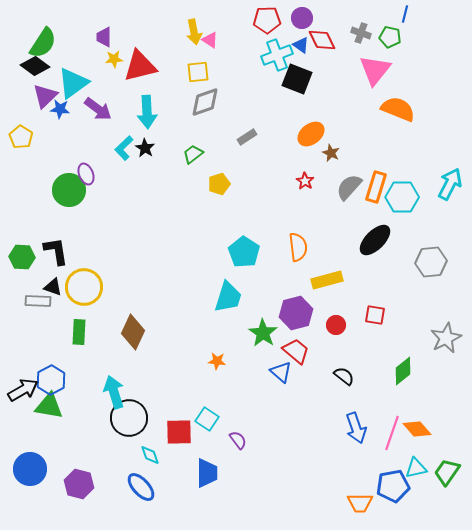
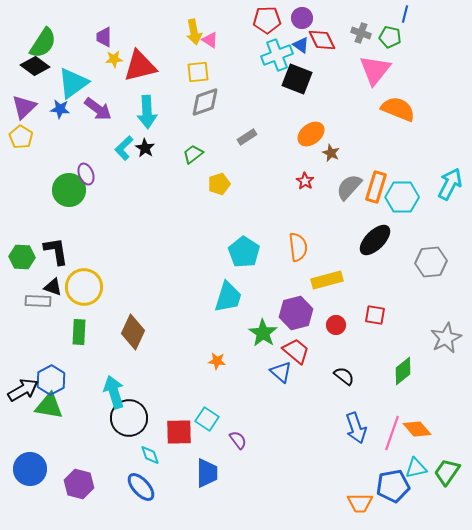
purple triangle at (45, 96): moved 21 px left, 11 px down
